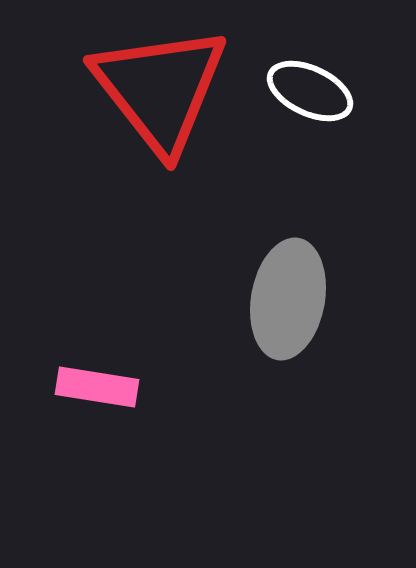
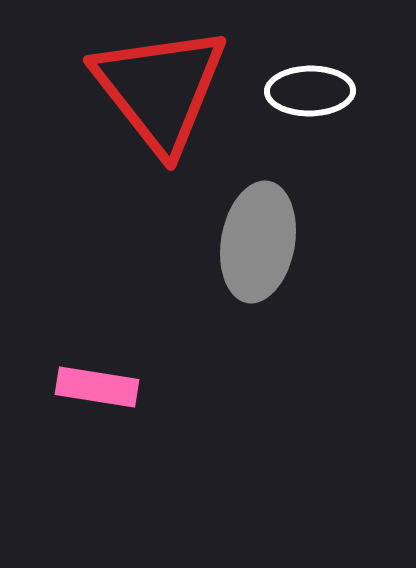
white ellipse: rotated 26 degrees counterclockwise
gray ellipse: moved 30 px left, 57 px up
